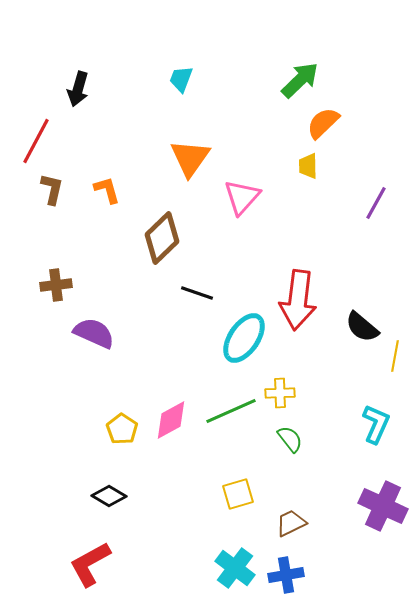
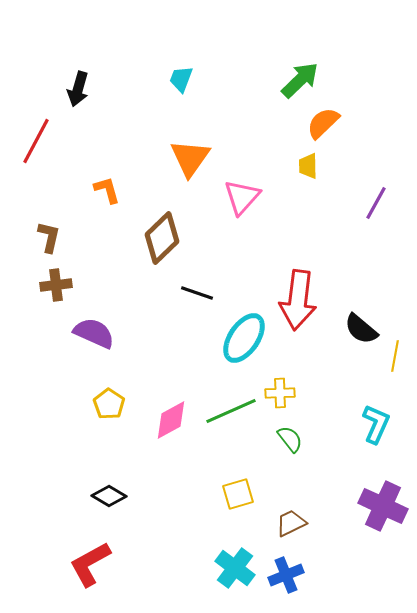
brown L-shape: moved 3 px left, 48 px down
black semicircle: moved 1 px left, 2 px down
yellow pentagon: moved 13 px left, 25 px up
blue cross: rotated 12 degrees counterclockwise
